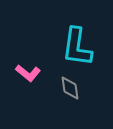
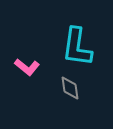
pink L-shape: moved 1 px left, 6 px up
